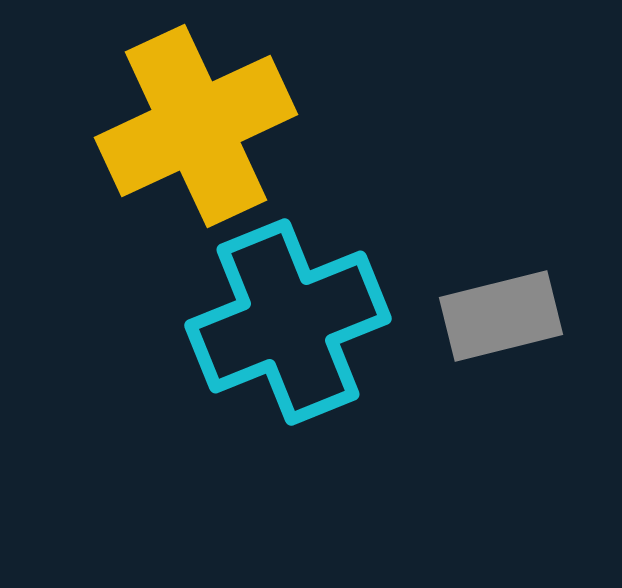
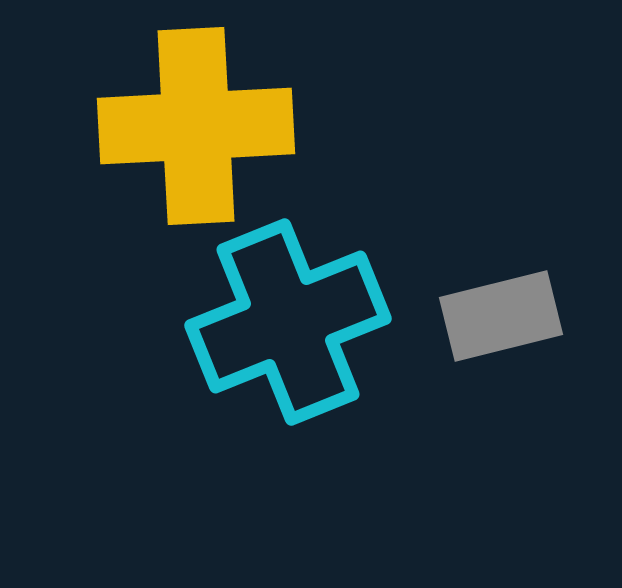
yellow cross: rotated 22 degrees clockwise
